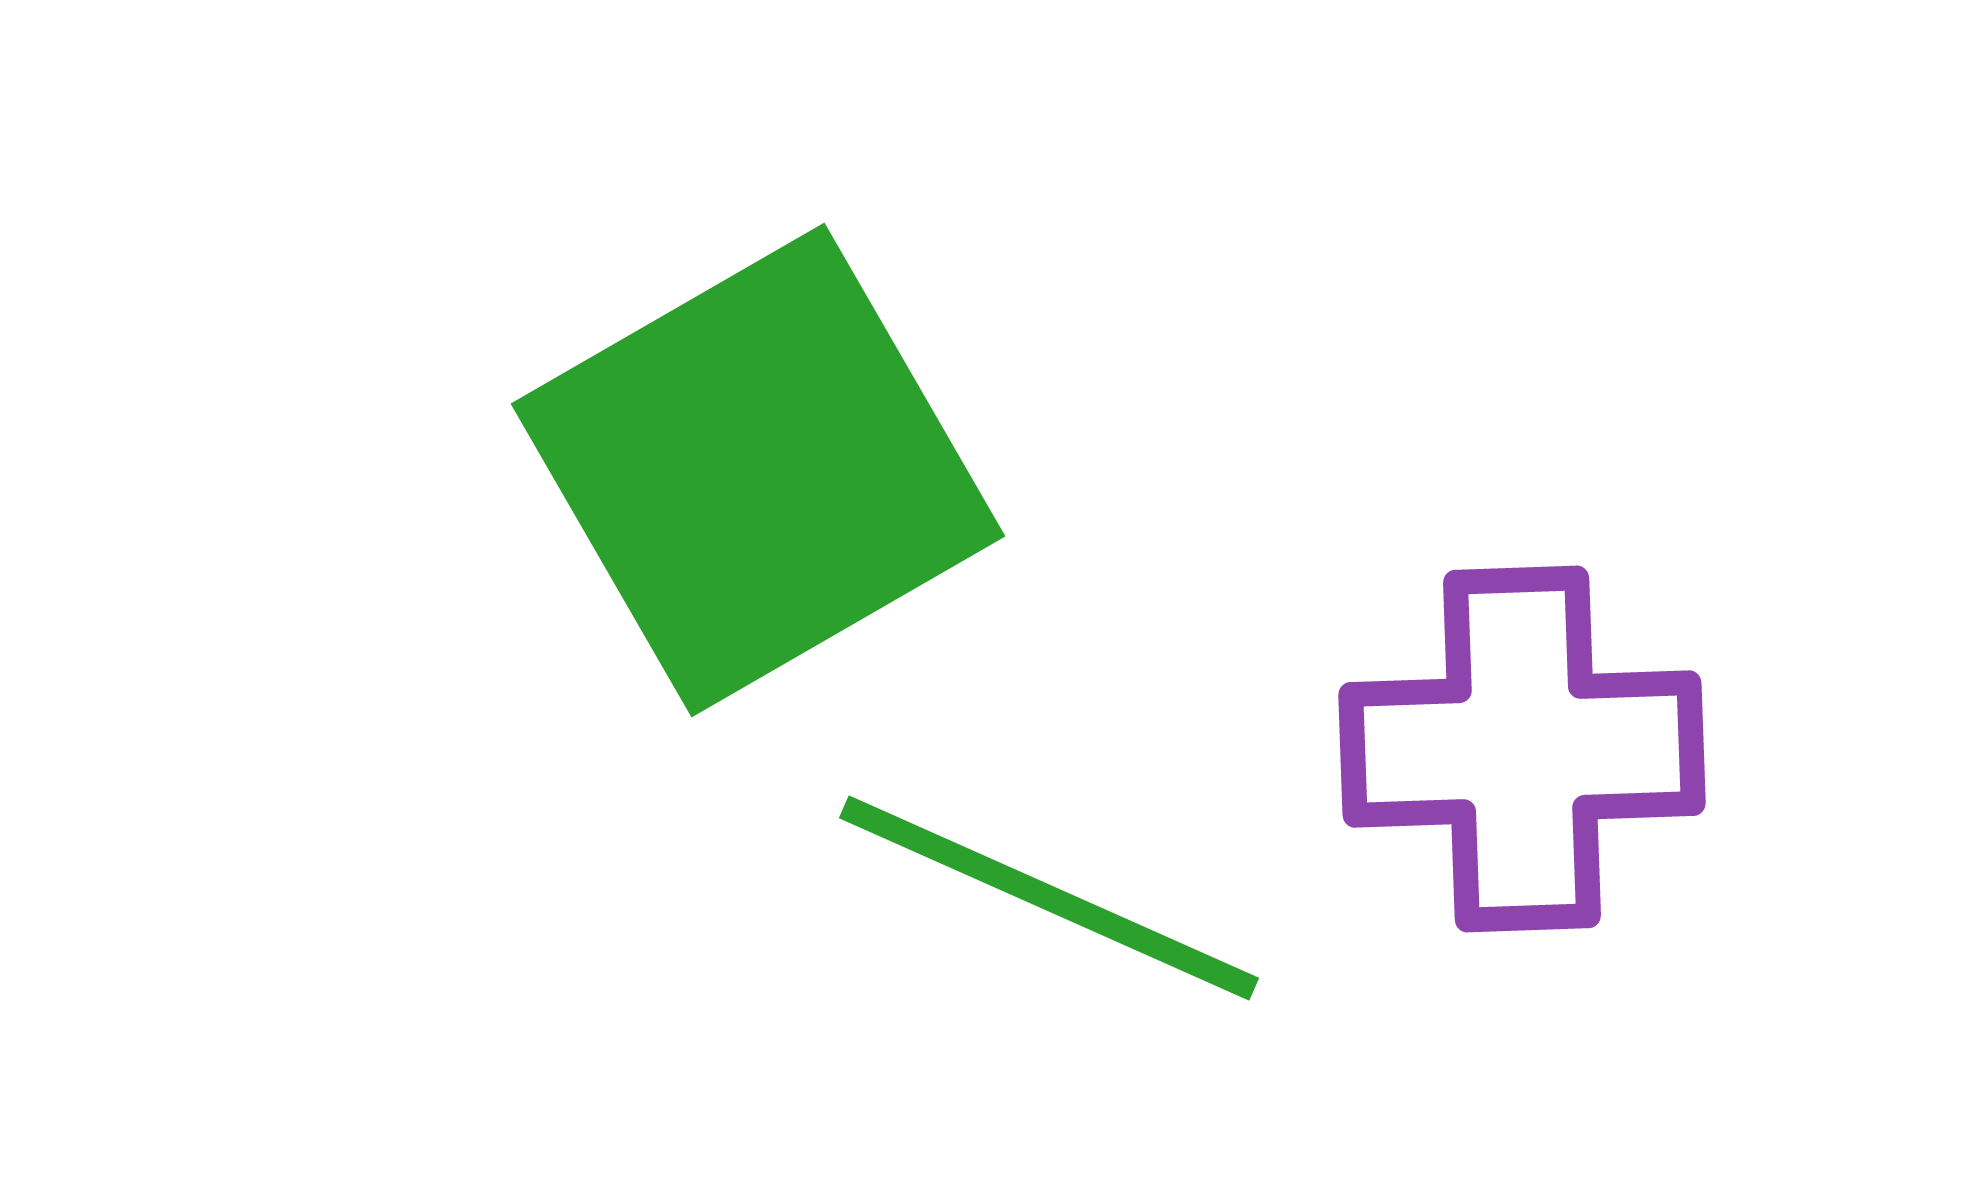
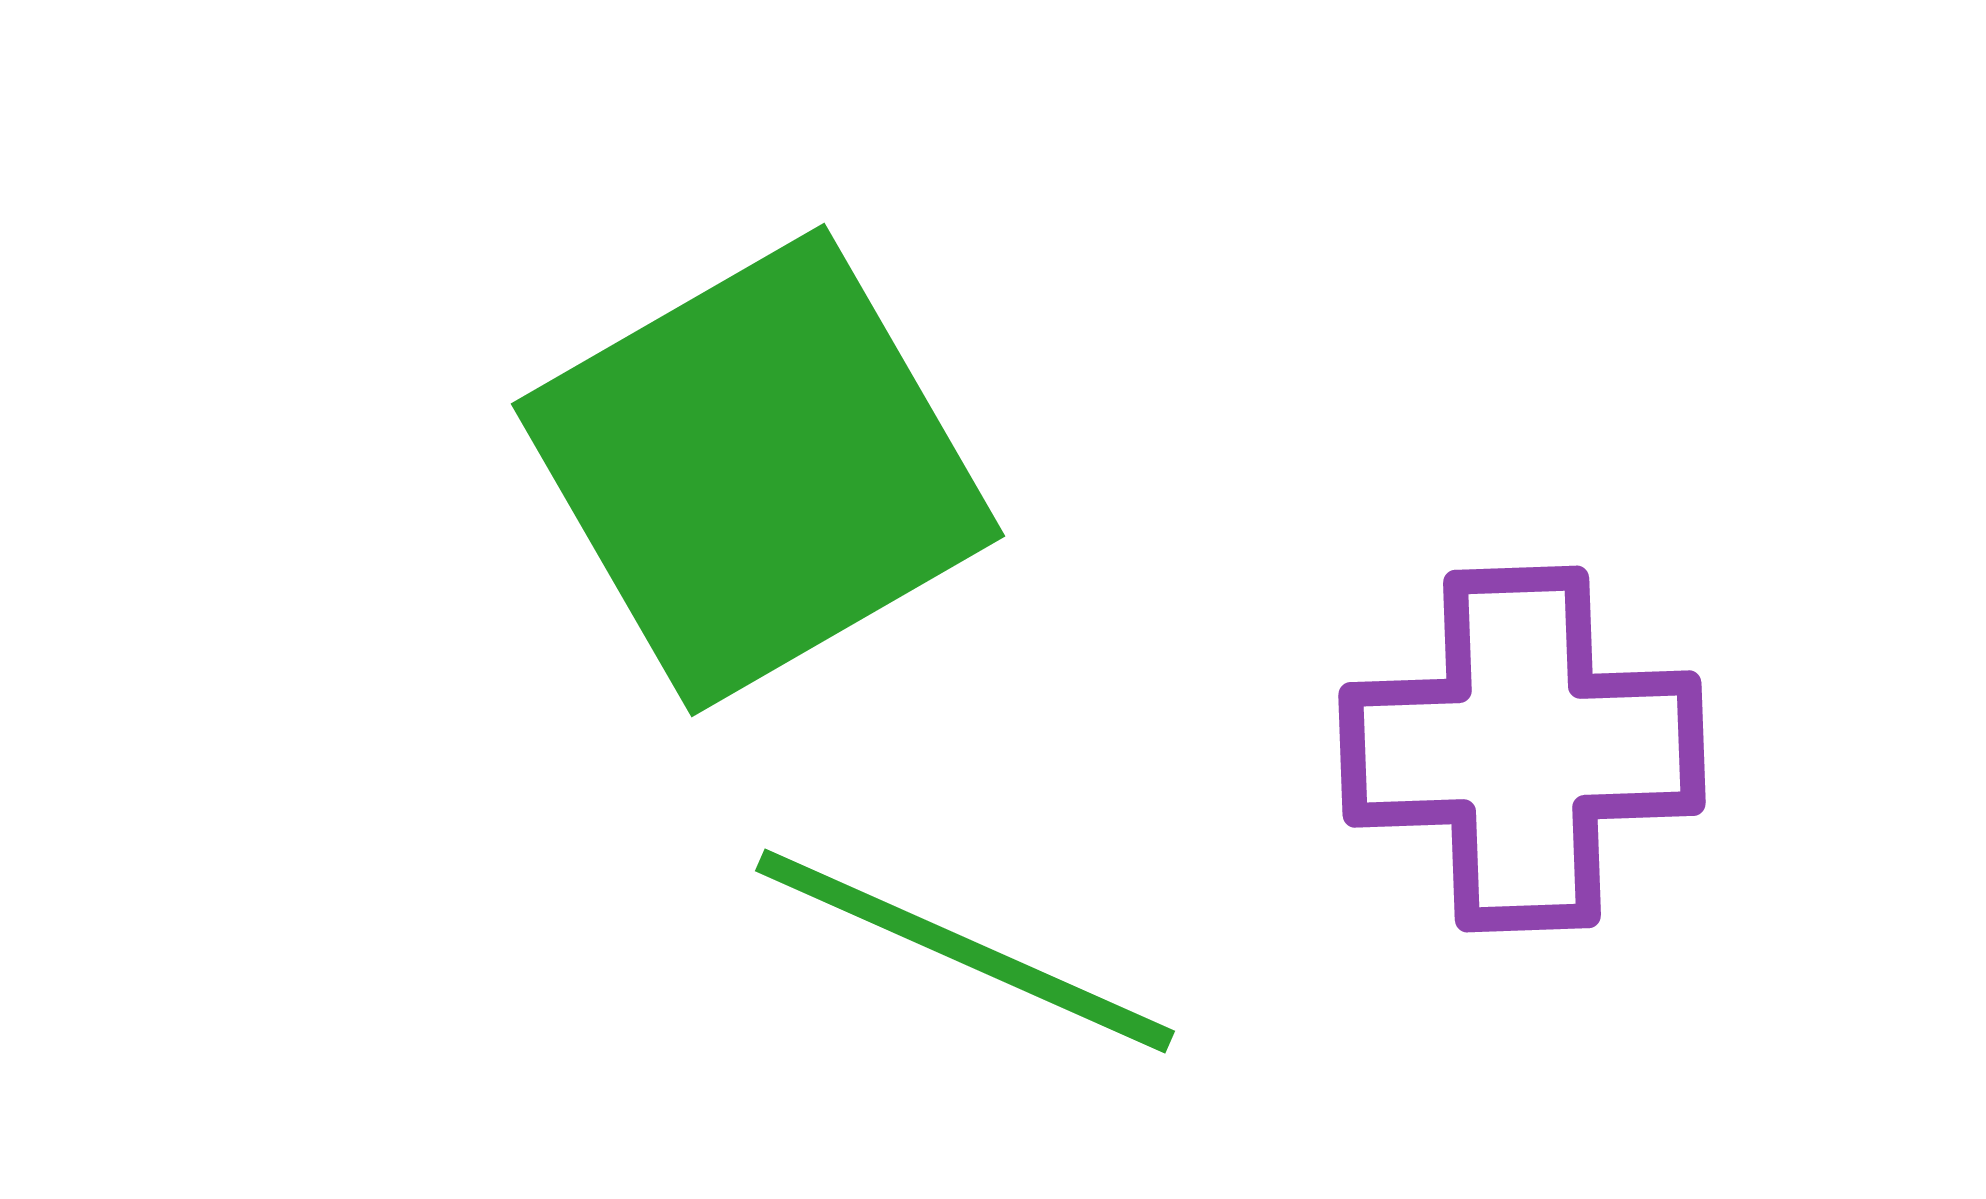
green line: moved 84 px left, 53 px down
